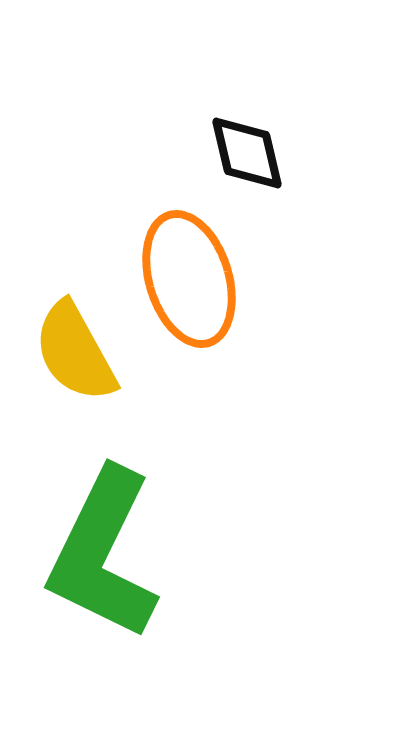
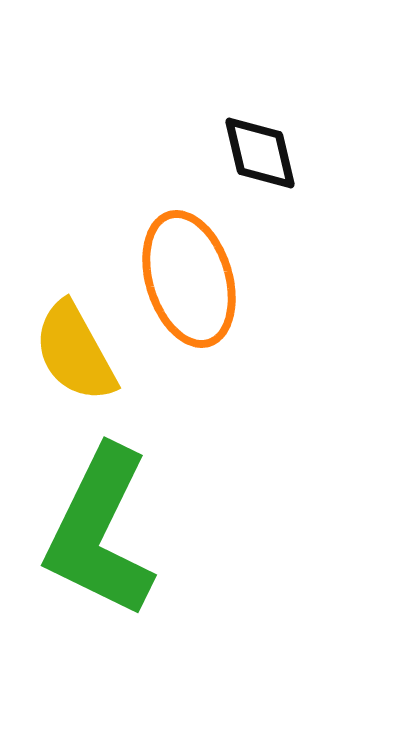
black diamond: moved 13 px right
green L-shape: moved 3 px left, 22 px up
